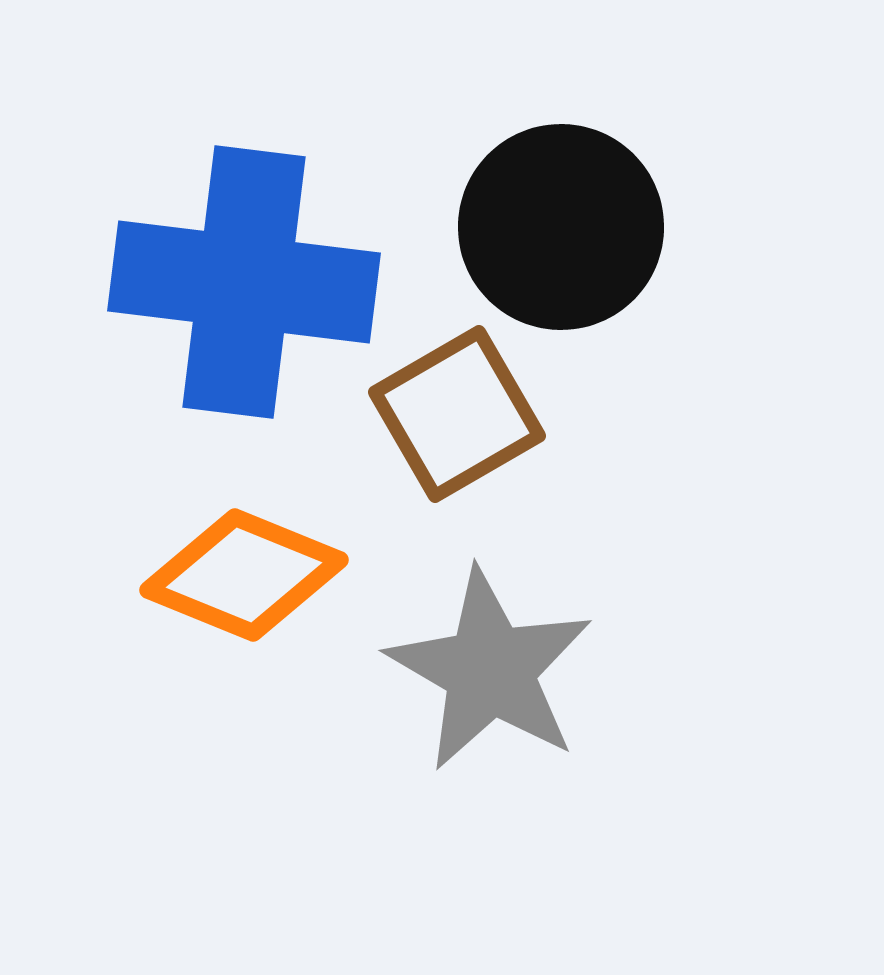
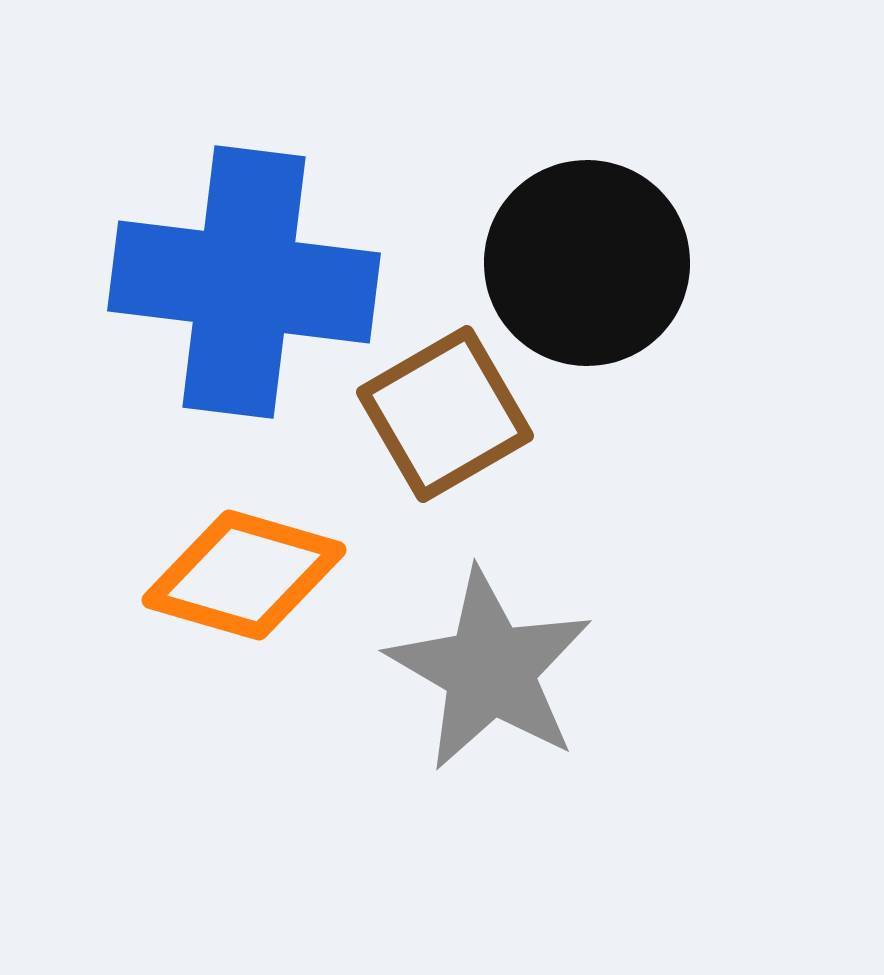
black circle: moved 26 px right, 36 px down
brown square: moved 12 px left
orange diamond: rotated 6 degrees counterclockwise
